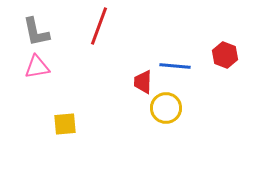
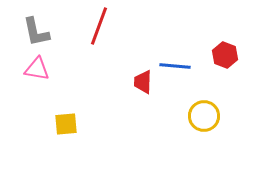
pink triangle: moved 2 px down; rotated 20 degrees clockwise
yellow circle: moved 38 px right, 8 px down
yellow square: moved 1 px right
